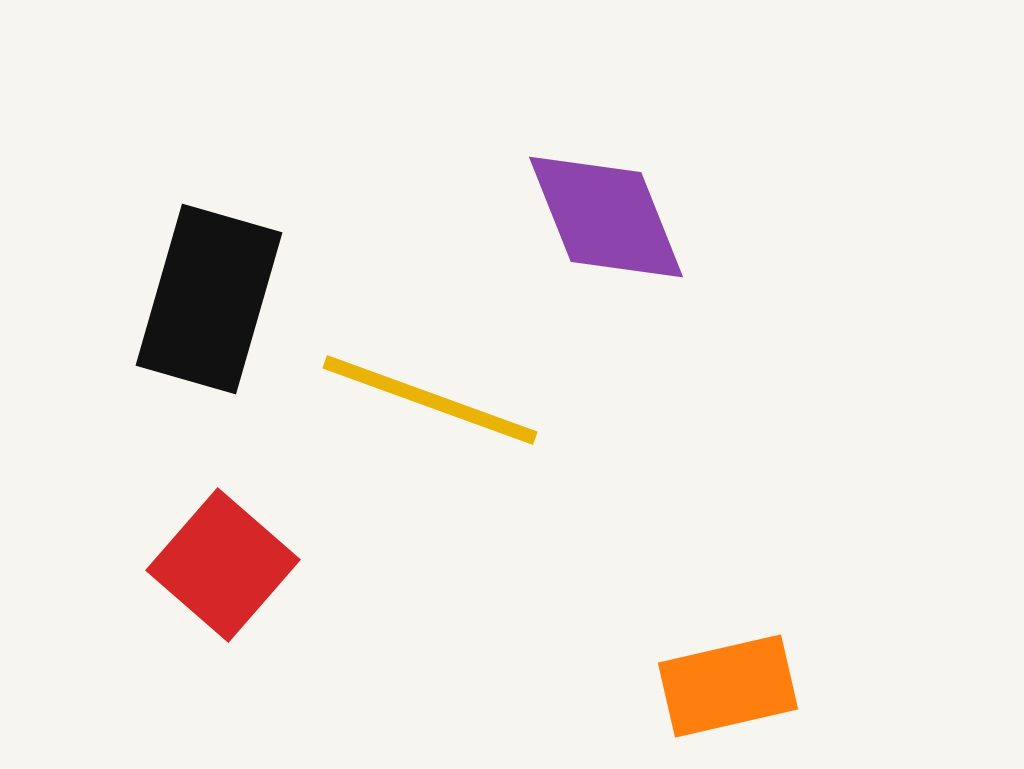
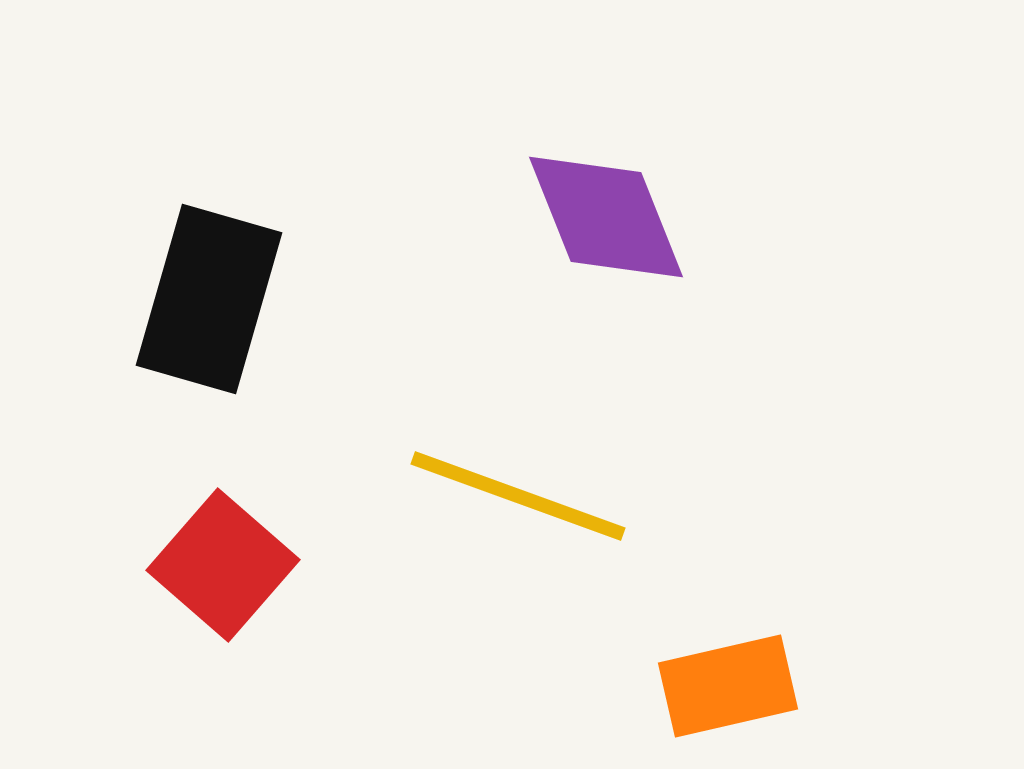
yellow line: moved 88 px right, 96 px down
